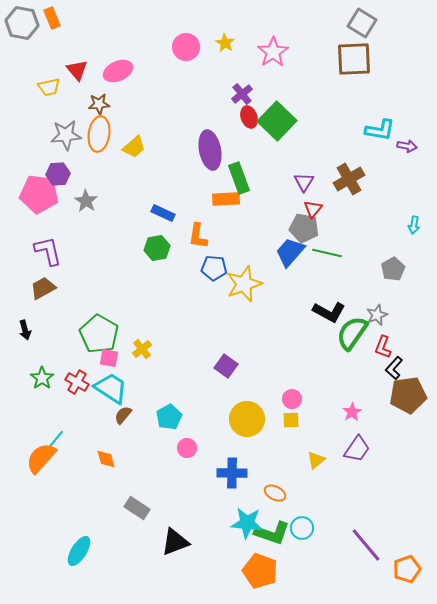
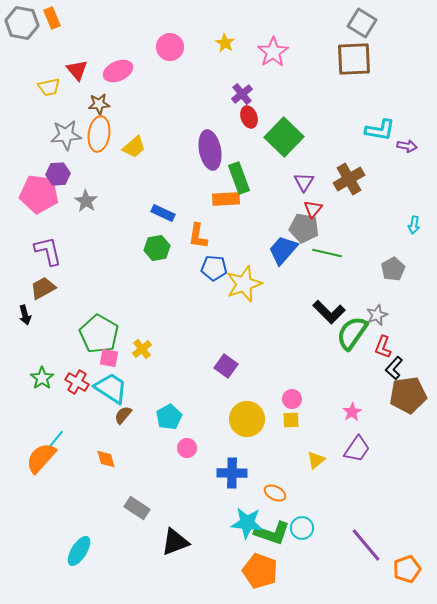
pink circle at (186, 47): moved 16 px left
green square at (277, 121): moved 7 px right, 16 px down
blue trapezoid at (290, 252): moved 7 px left, 2 px up
black L-shape at (329, 312): rotated 16 degrees clockwise
black arrow at (25, 330): moved 15 px up
